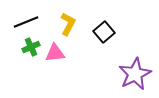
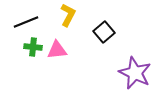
yellow L-shape: moved 9 px up
green cross: moved 2 px right; rotated 30 degrees clockwise
pink triangle: moved 2 px right, 3 px up
purple star: moved 1 px up; rotated 20 degrees counterclockwise
